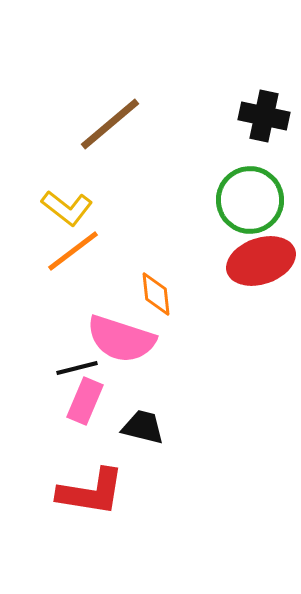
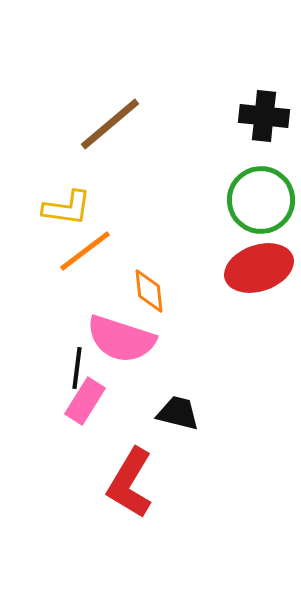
black cross: rotated 6 degrees counterclockwise
green circle: moved 11 px right
yellow L-shape: rotated 30 degrees counterclockwise
orange line: moved 12 px right
red ellipse: moved 2 px left, 7 px down
orange diamond: moved 7 px left, 3 px up
black line: rotated 69 degrees counterclockwise
pink rectangle: rotated 9 degrees clockwise
black trapezoid: moved 35 px right, 14 px up
red L-shape: moved 39 px right, 9 px up; rotated 112 degrees clockwise
